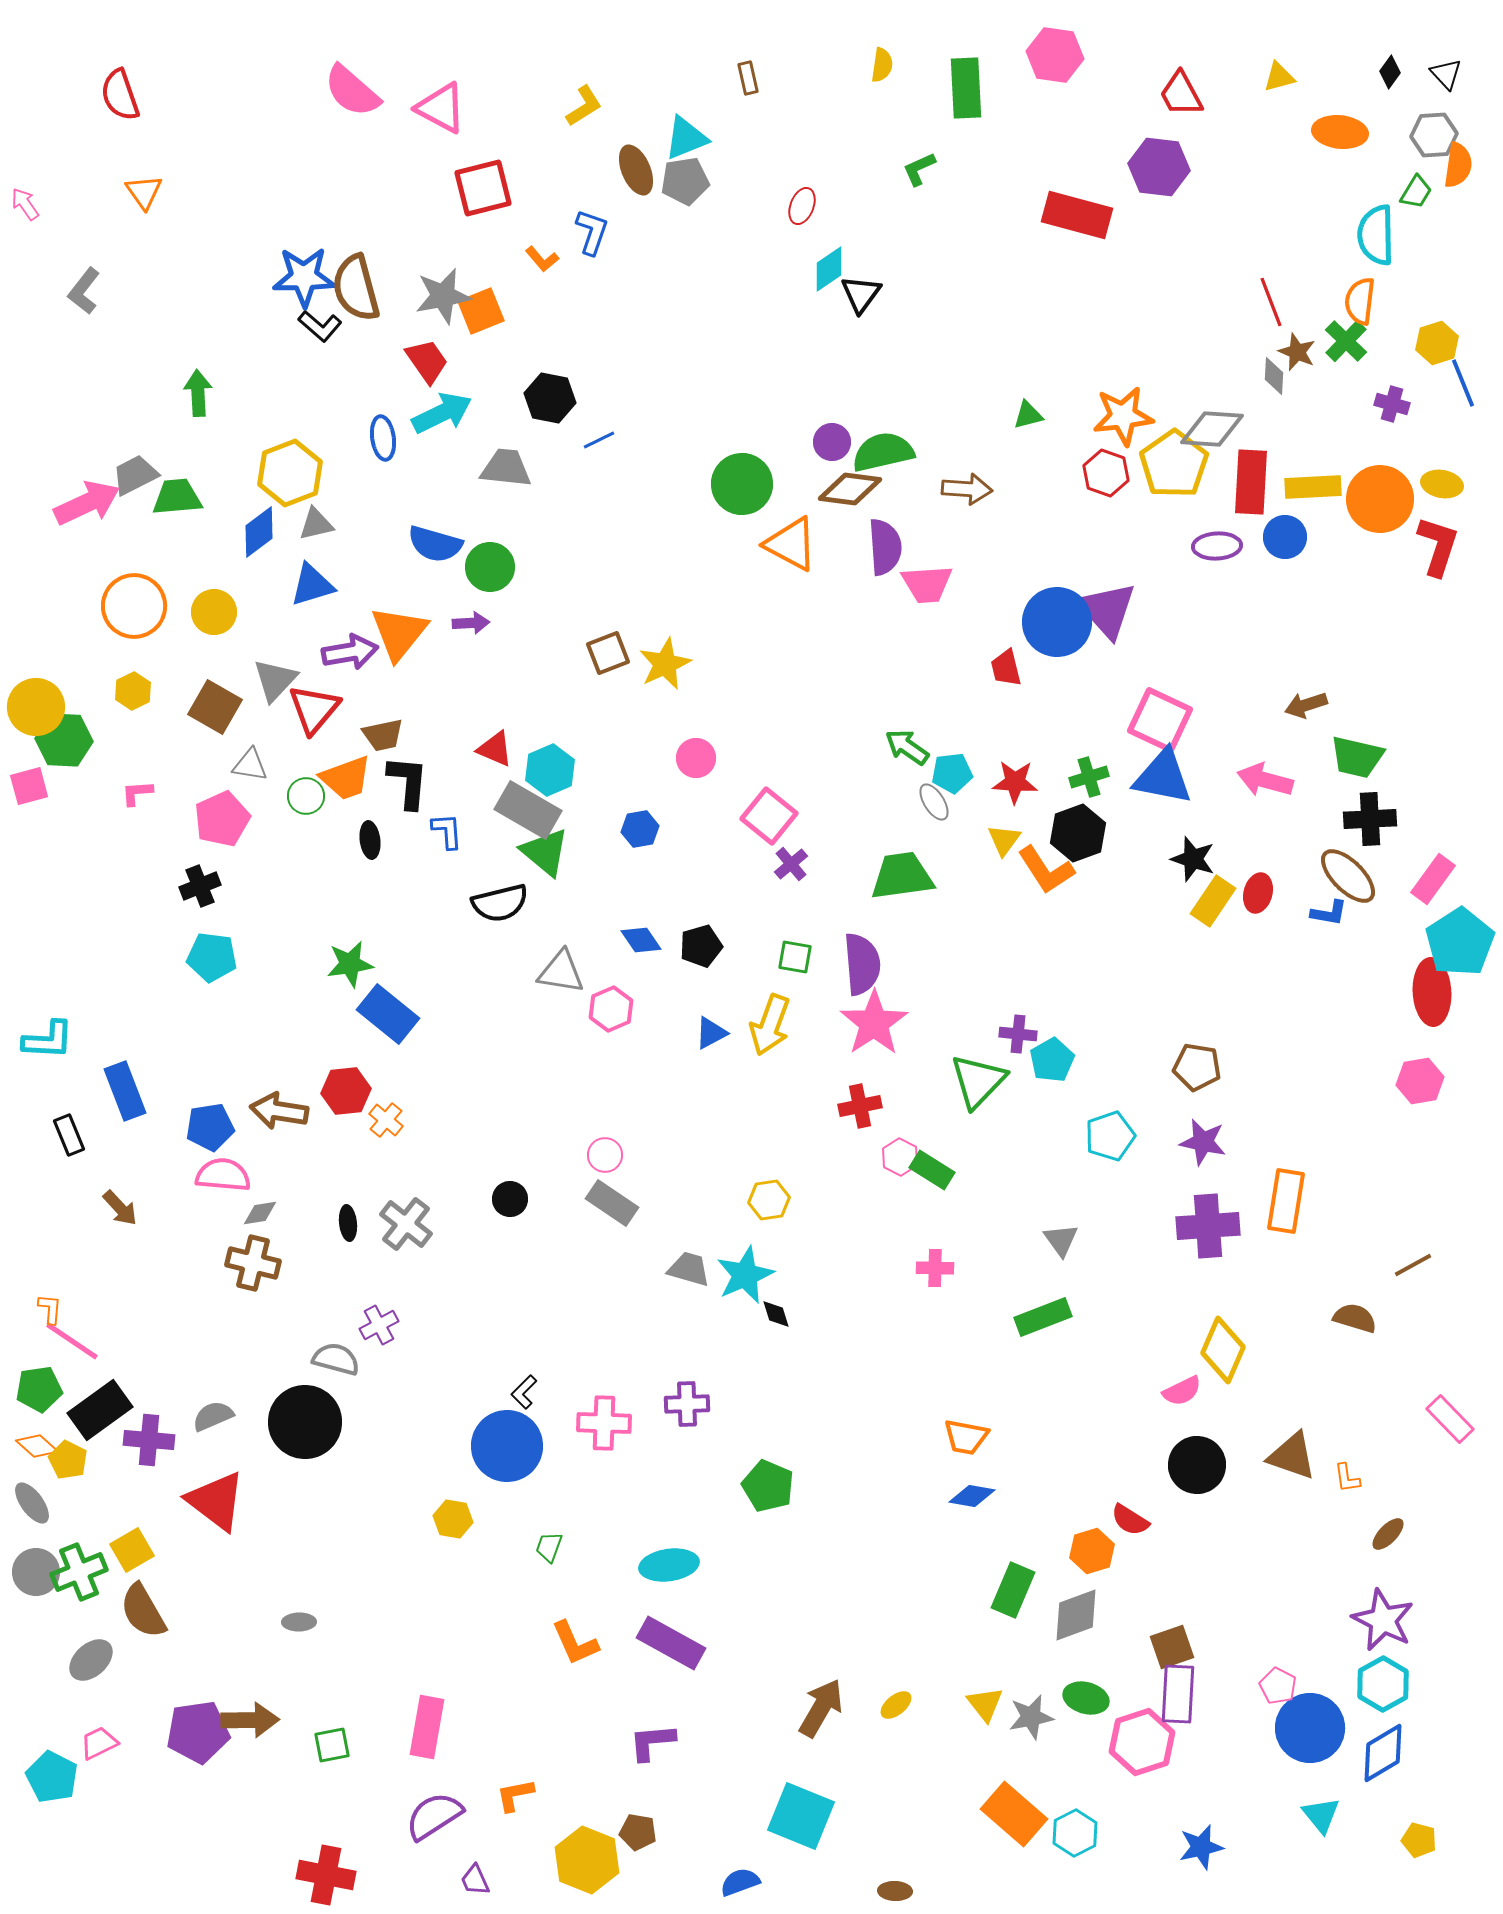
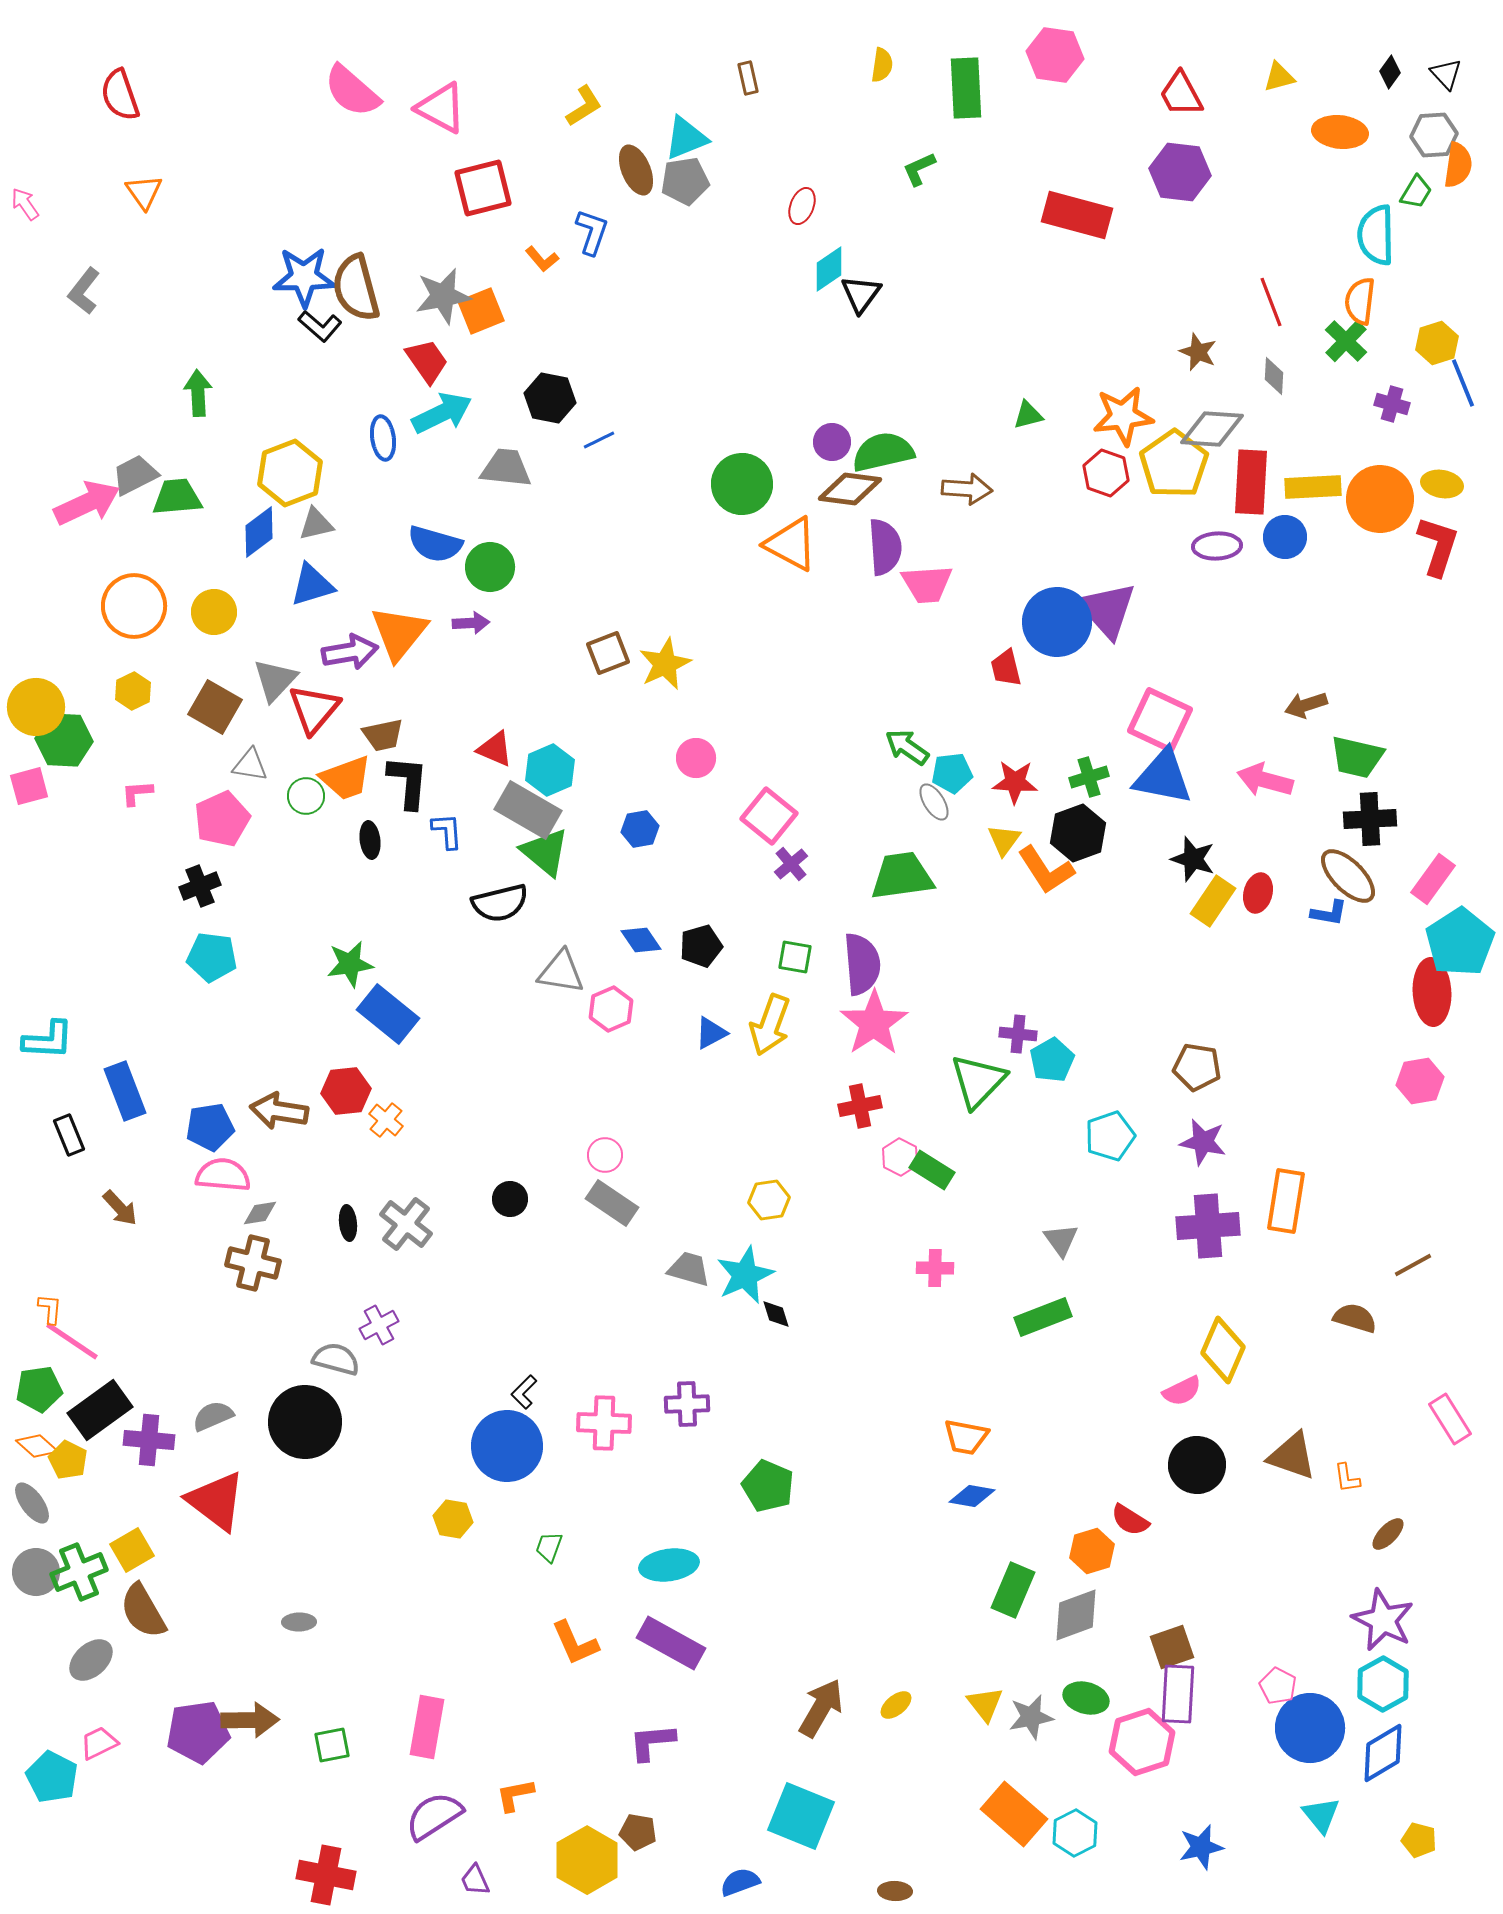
purple hexagon at (1159, 167): moved 21 px right, 5 px down
brown star at (1297, 352): moved 99 px left
pink rectangle at (1450, 1419): rotated 12 degrees clockwise
yellow hexagon at (587, 1860): rotated 8 degrees clockwise
